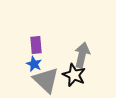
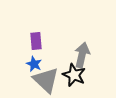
purple rectangle: moved 4 px up
